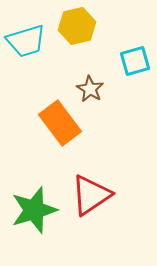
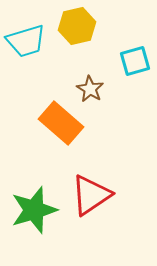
orange rectangle: moved 1 px right; rotated 12 degrees counterclockwise
